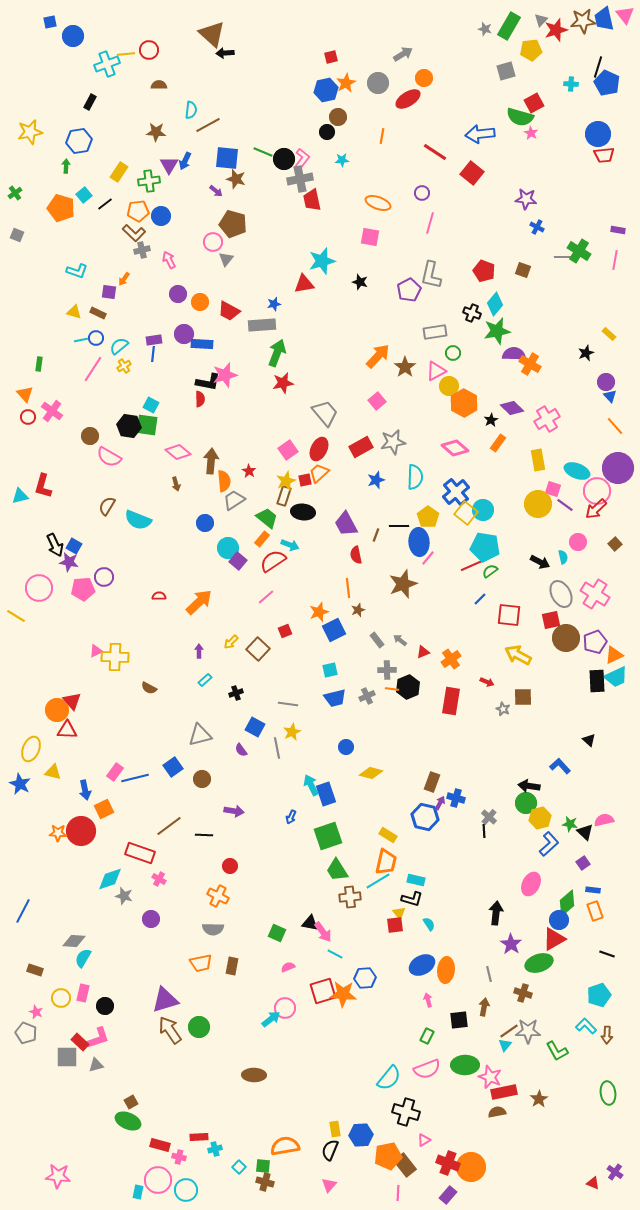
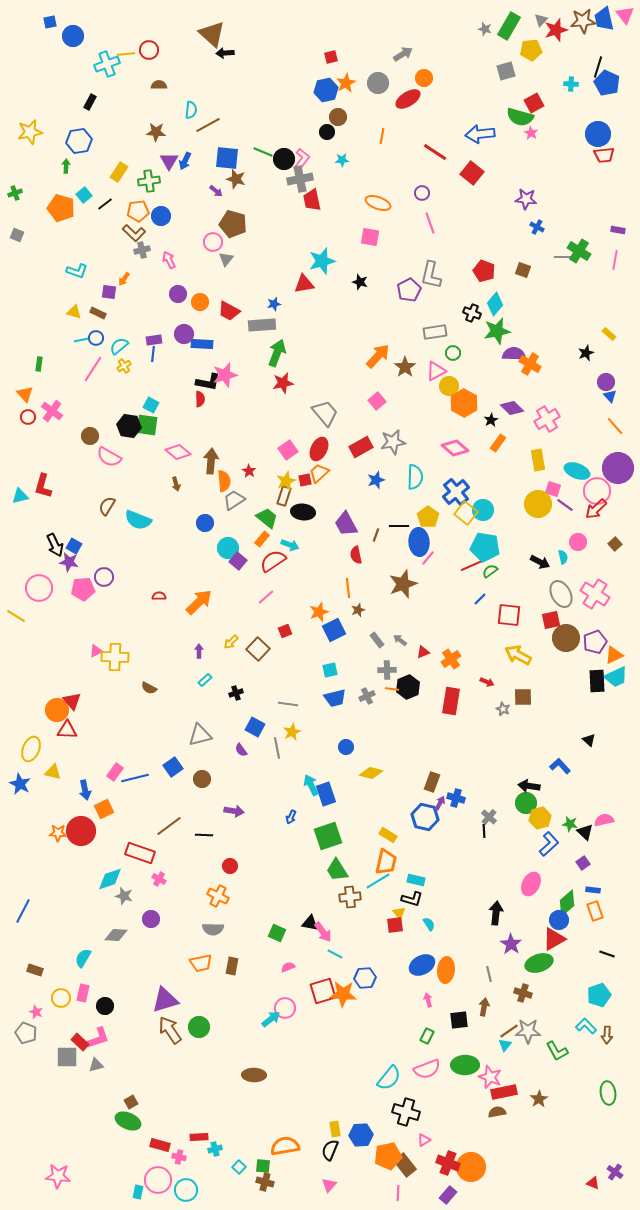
purple triangle at (169, 165): moved 4 px up
green cross at (15, 193): rotated 16 degrees clockwise
pink line at (430, 223): rotated 35 degrees counterclockwise
gray diamond at (74, 941): moved 42 px right, 6 px up
